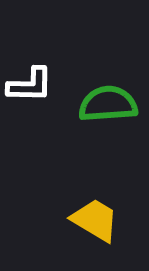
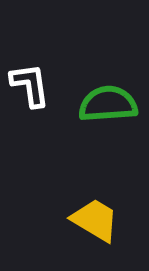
white L-shape: rotated 99 degrees counterclockwise
